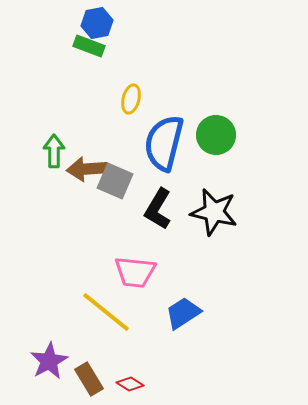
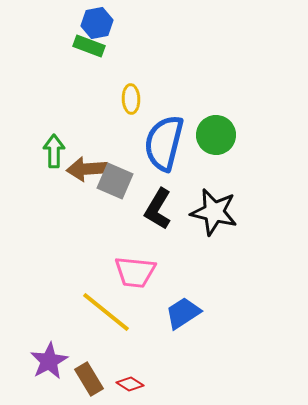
yellow ellipse: rotated 16 degrees counterclockwise
